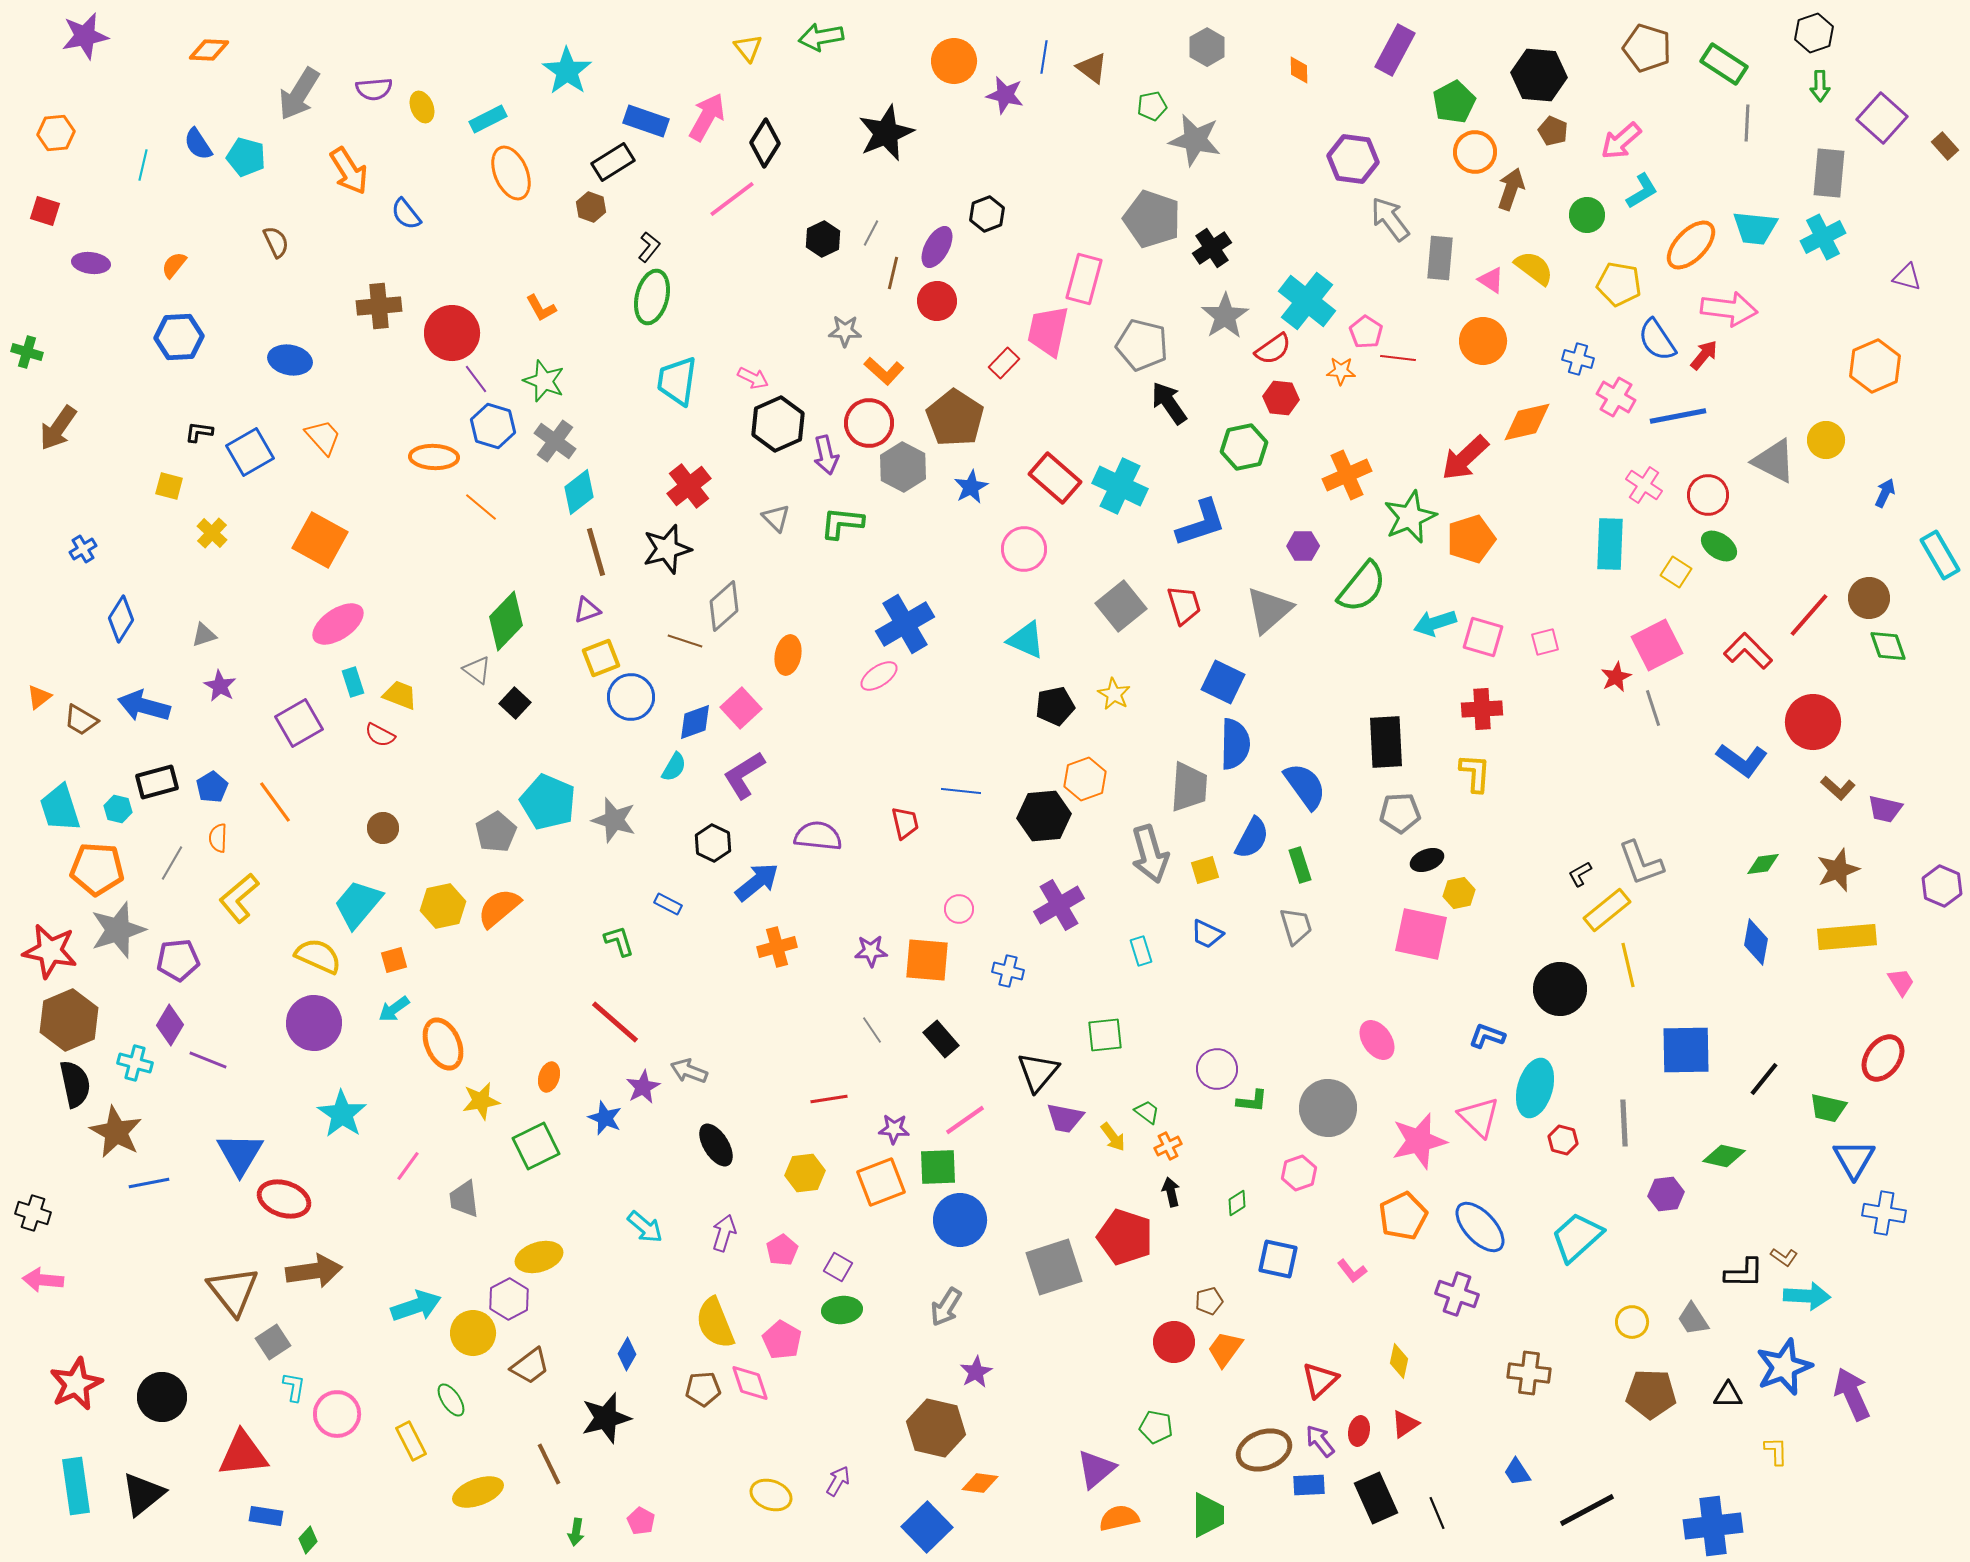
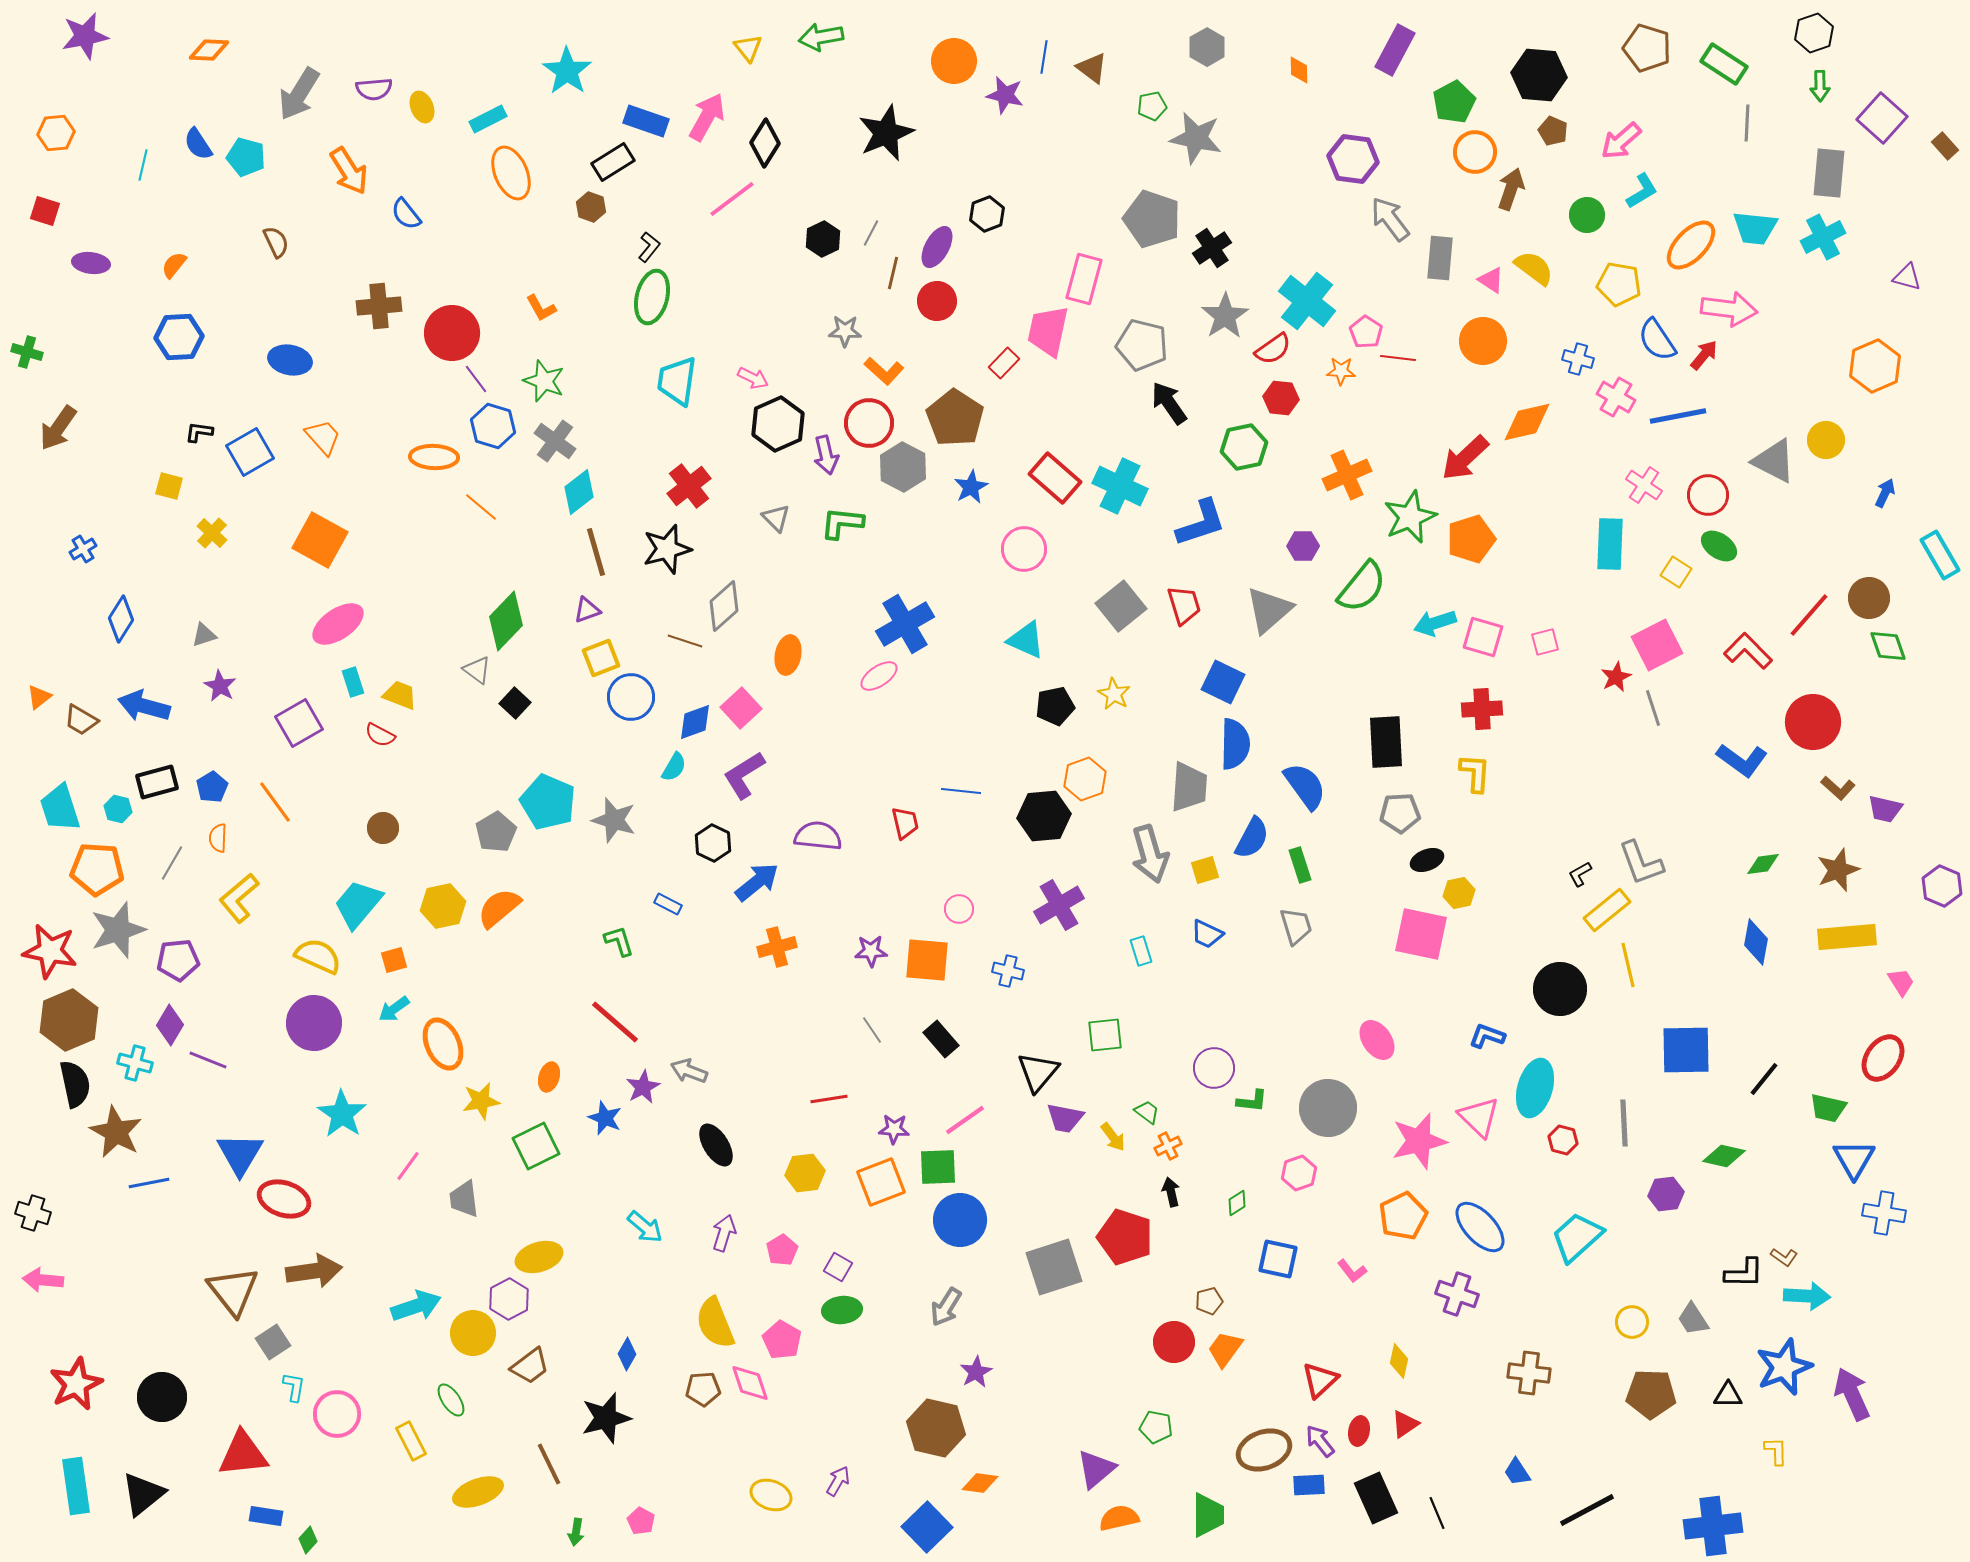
gray star at (1195, 140): moved 1 px right, 2 px up
purple circle at (1217, 1069): moved 3 px left, 1 px up
